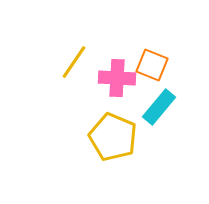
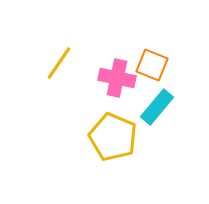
yellow line: moved 15 px left, 1 px down
pink cross: rotated 9 degrees clockwise
cyan rectangle: moved 2 px left
